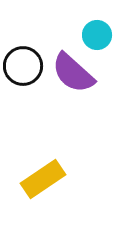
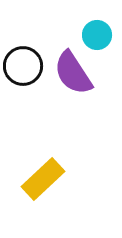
purple semicircle: rotated 15 degrees clockwise
yellow rectangle: rotated 9 degrees counterclockwise
